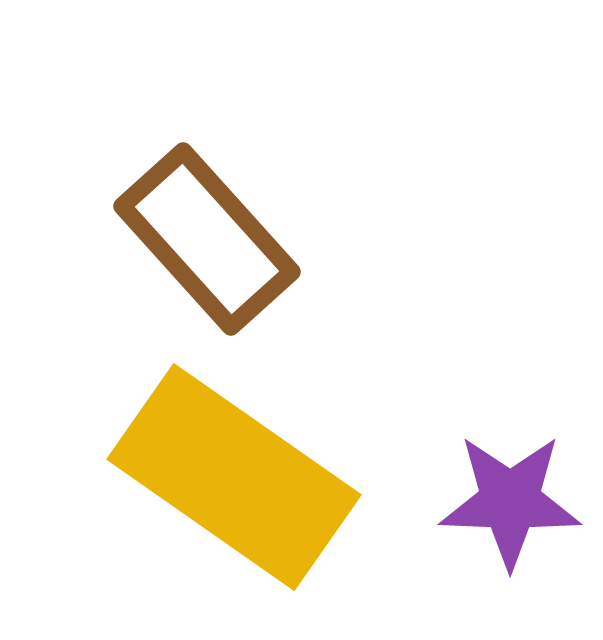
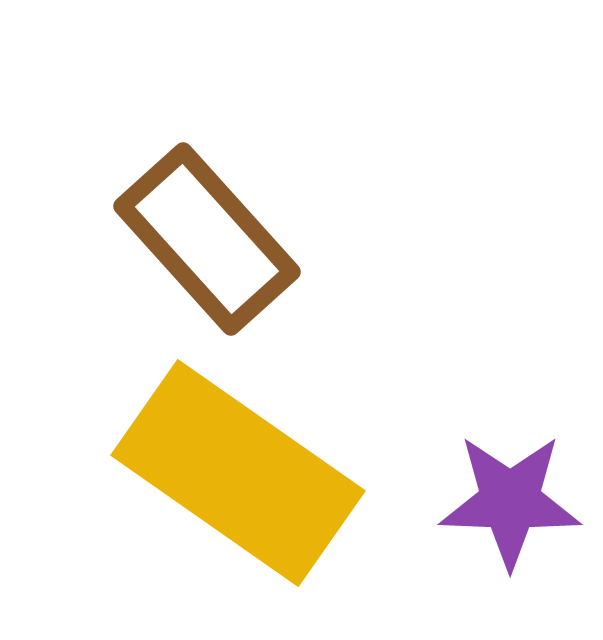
yellow rectangle: moved 4 px right, 4 px up
